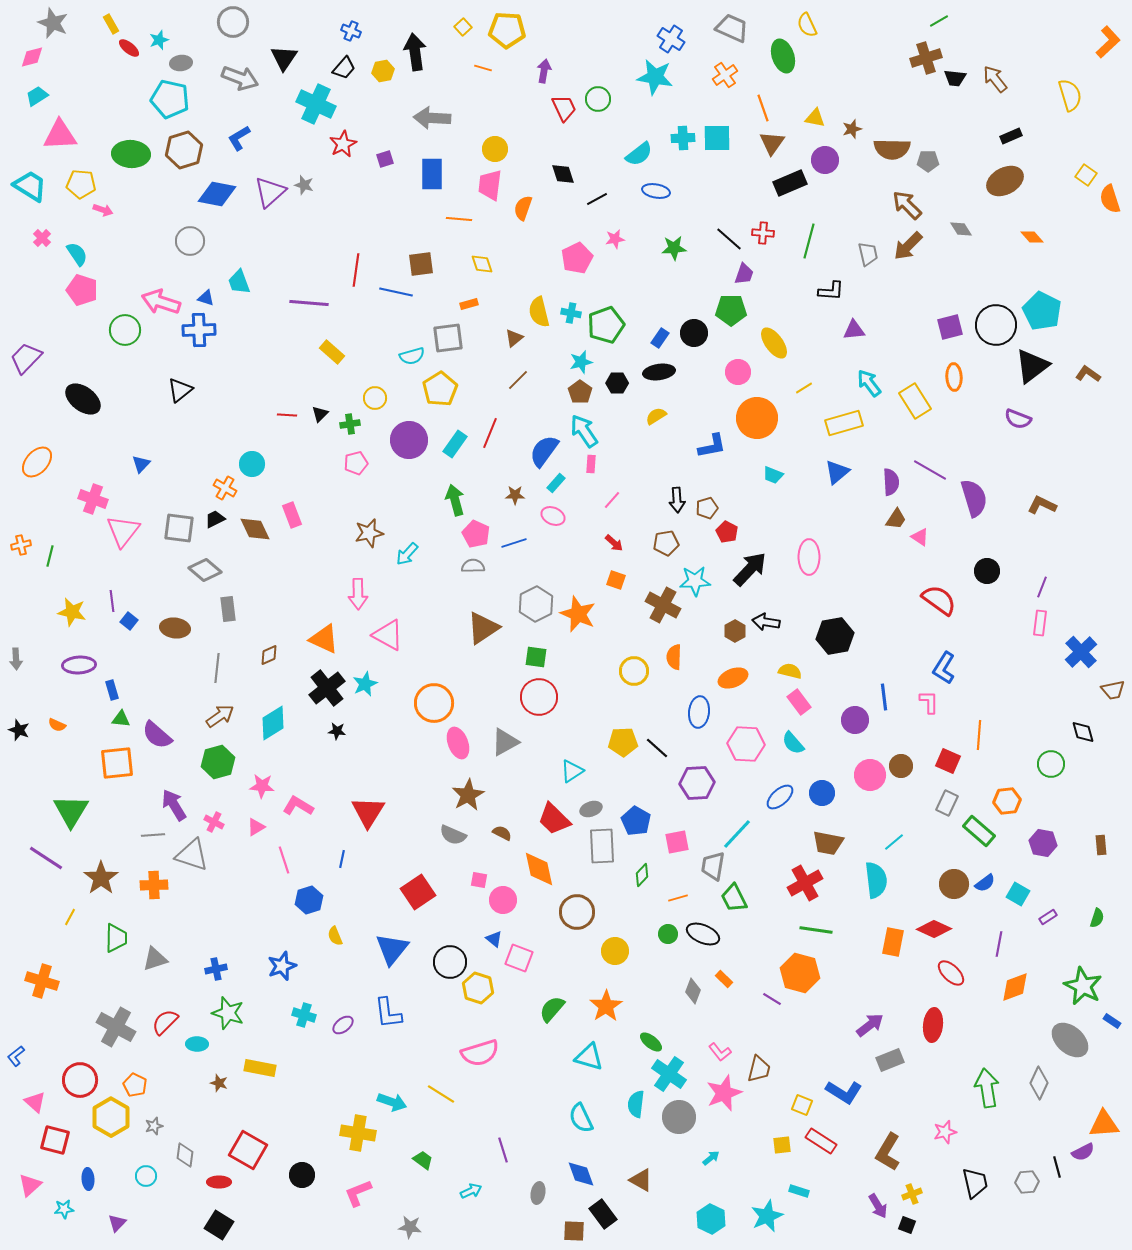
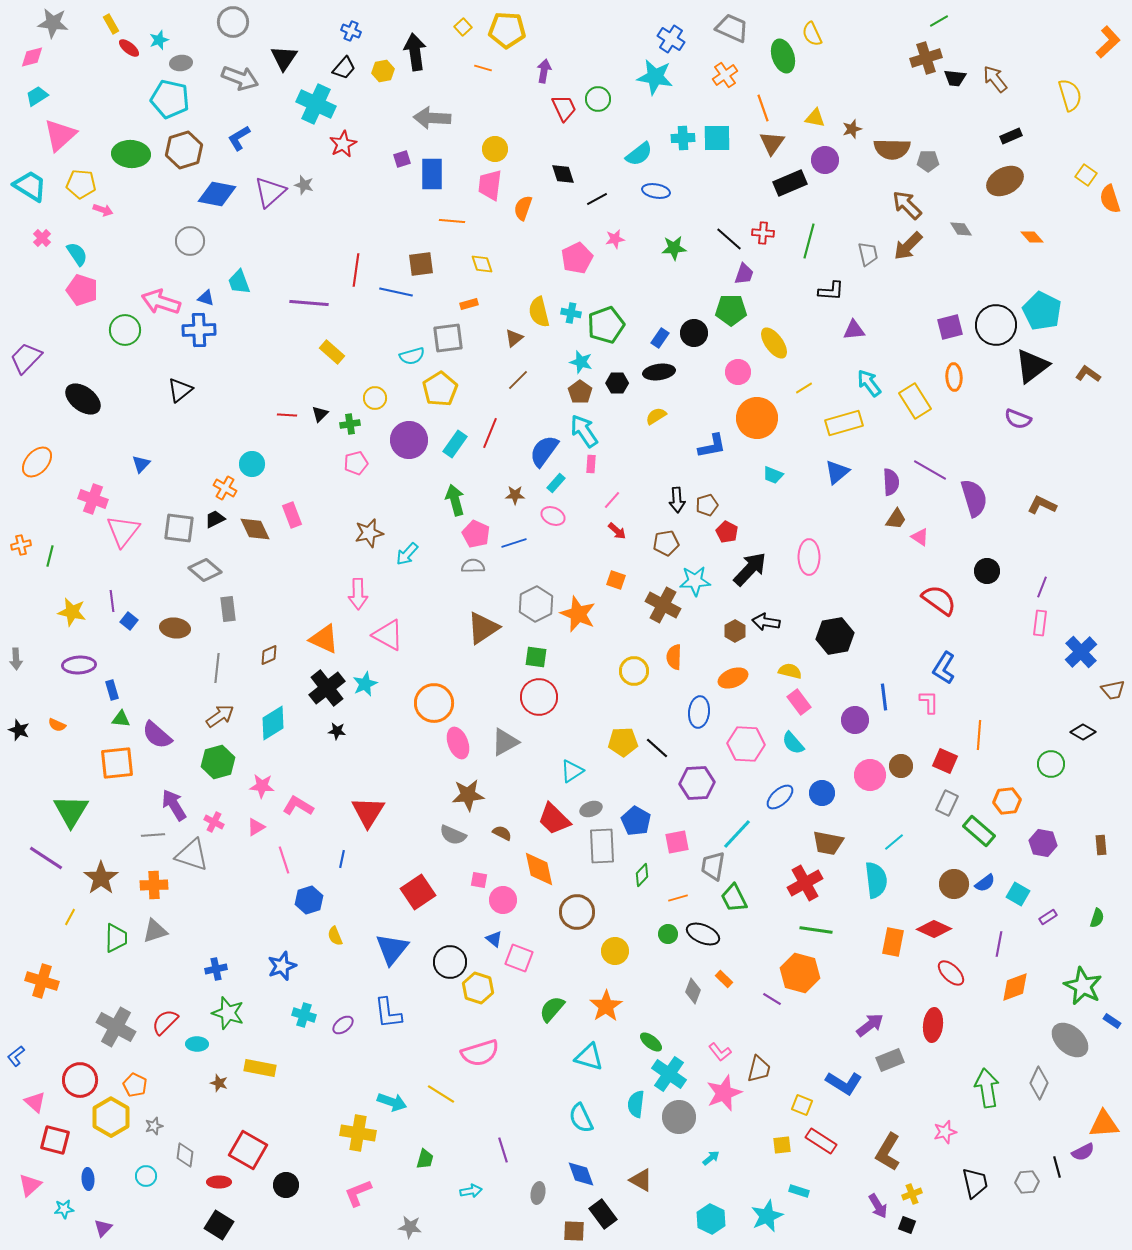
gray star at (53, 23): rotated 16 degrees counterclockwise
yellow semicircle at (807, 25): moved 5 px right, 9 px down
pink triangle at (60, 135): rotated 39 degrees counterclockwise
purple square at (385, 159): moved 17 px right
orange line at (459, 219): moved 7 px left, 2 px down
cyan star at (581, 362): rotated 30 degrees clockwise
brown pentagon at (707, 508): moved 3 px up
red arrow at (614, 543): moved 3 px right, 12 px up
black diamond at (1083, 732): rotated 45 degrees counterclockwise
red square at (948, 761): moved 3 px left
brown star at (468, 795): rotated 24 degrees clockwise
gray triangle at (155, 959): moved 28 px up
blue L-shape at (844, 1092): moved 9 px up
green trapezoid at (423, 1160): moved 2 px right, 1 px up; rotated 70 degrees clockwise
black circle at (302, 1175): moved 16 px left, 10 px down
cyan arrow at (471, 1191): rotated 15 degrees clockwise
purple triangle at (117, 1223): moved 14 px left, 5 px down
